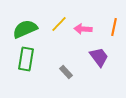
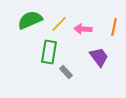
green semicircle: moved 5 px right, 9 px up
green rectangle: moved 23 px right, 7 px up
